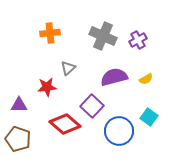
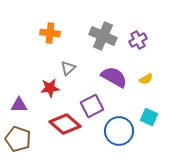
orange cross: rotated 12 degrees clockwise
purple semicircle: rotated 44 degrees clockwise
red star: moved 3 px right, 1 px down
purple square: rotated 20 degrees clockwise
cyan square: rotated 12 degrees counterclockwise
